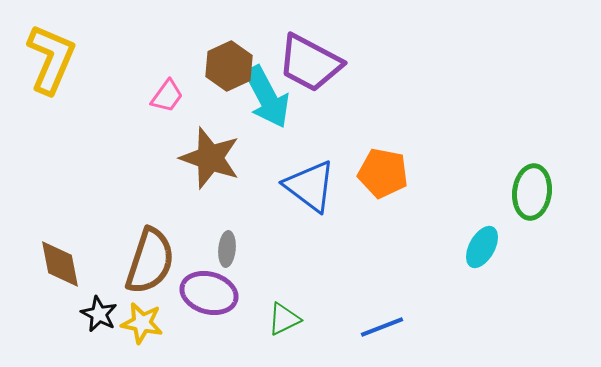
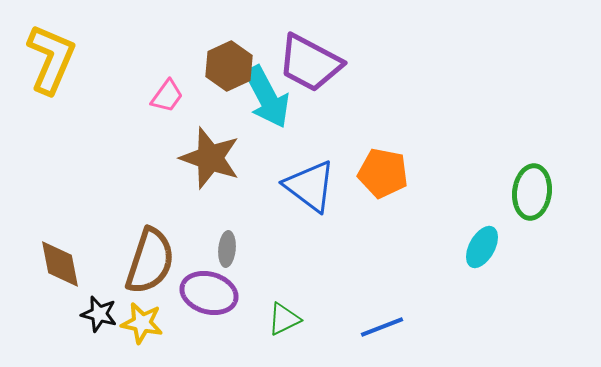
black star: rotated 12 degrees counterclockwise
